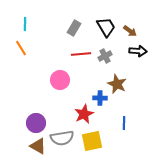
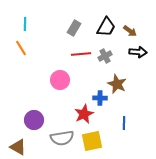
black trapezoid: rotated 60 degrees clockwise
black arrow: moved 1 px down
purple circle: moved 2 px left, 3 px up
brown triangle: moved 20 px left, 1 px down
